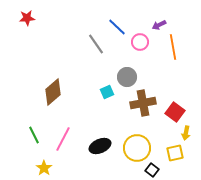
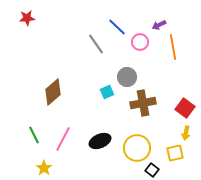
red square: moved 10 px right, 4 px up
black ellipse: moved 5 px up
